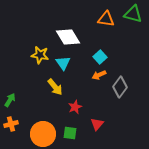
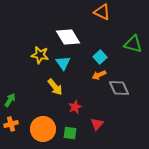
green triangle: moved 30 px down
orange triangle: moved 4 px left, 7 px up; rotated 18 degrees clockwise
gray diamond: moved 1 px left, 1 px down; rotated 60 degrees counterclockwise
orange circle: moved 5 px up
